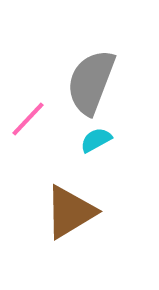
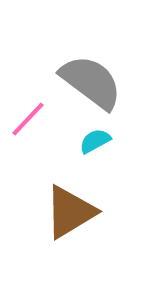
gray semicircle: rotated 106 degrees clockwise
cyan semicircle: moved 1 px left, 1 px down
